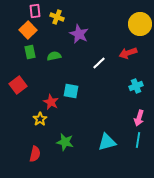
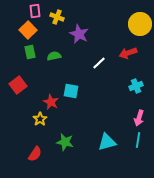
red semicircle: rotated 21 degrees clockwise
